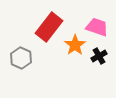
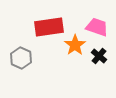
red rectangle: rotated 44 degrees clockwise
black cross: rotated 21 degrees counterclockwise
